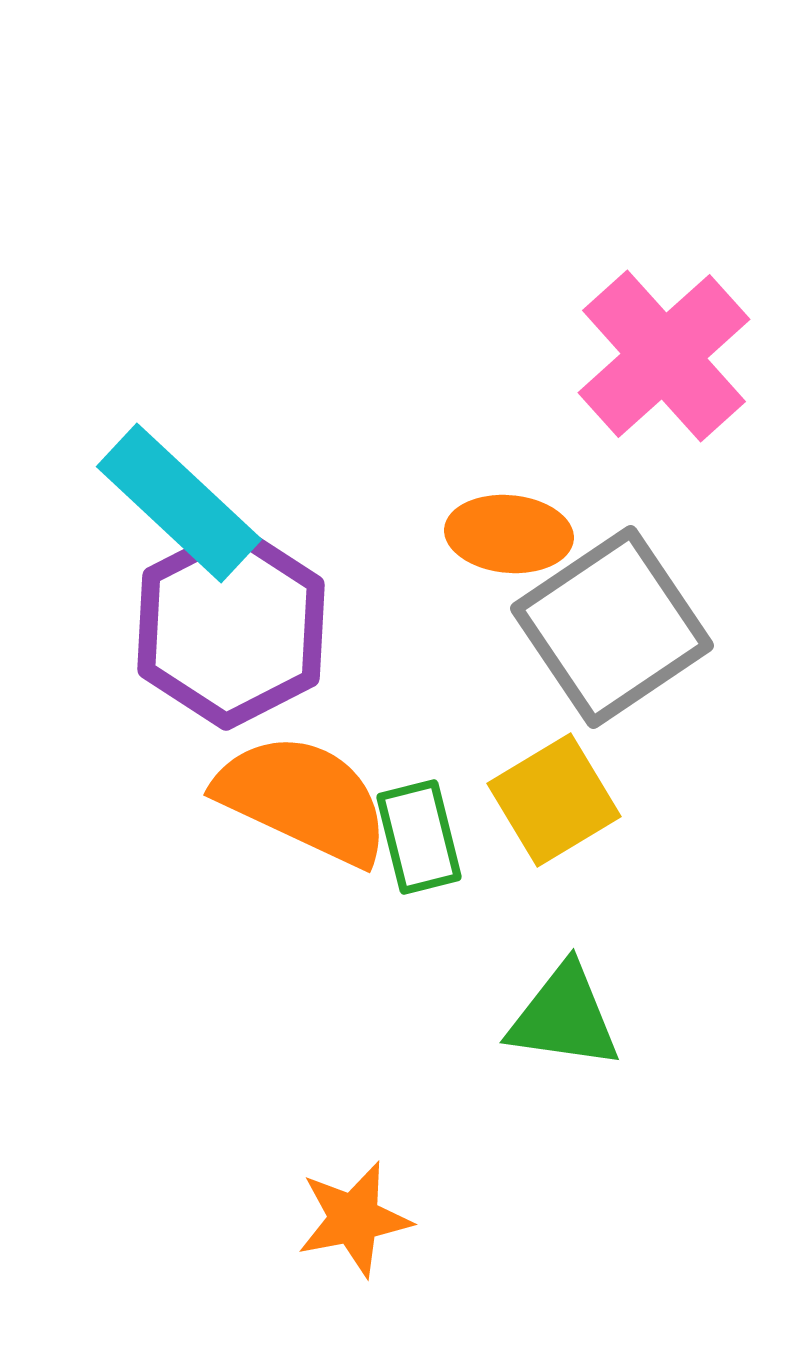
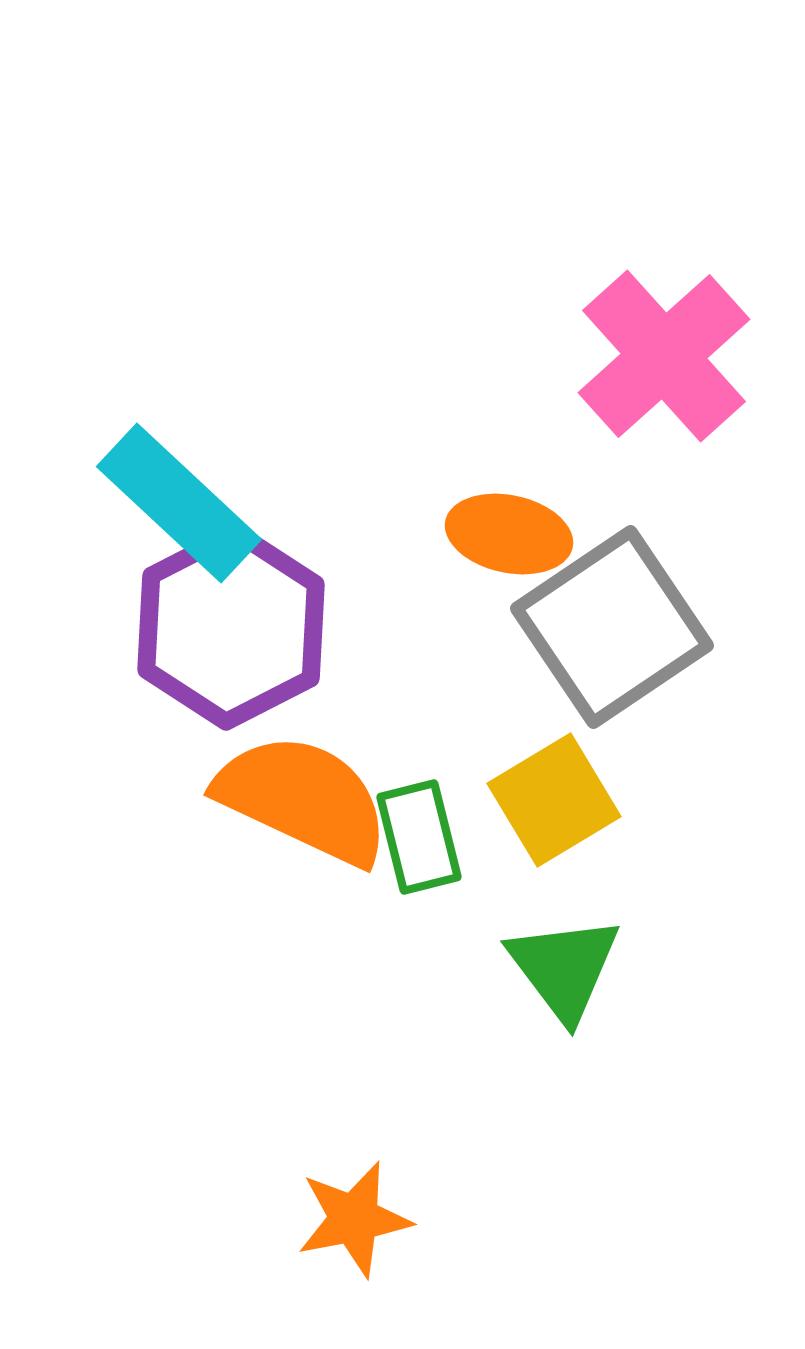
orange ellipse: rotated 7 degrees clockwise
green triangle: moved 49 px up; rotated 45 degrees clockwise
